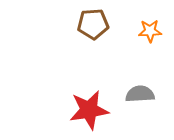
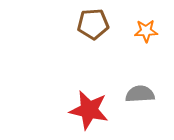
orange star: moved 4 px left
red star: rotated 21 degrees clockwise
